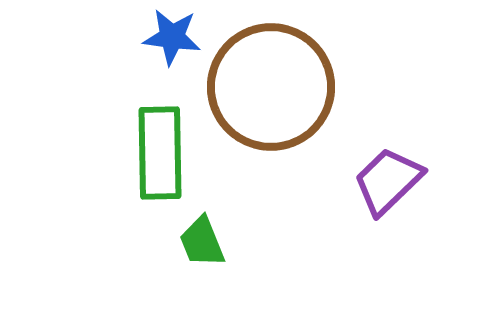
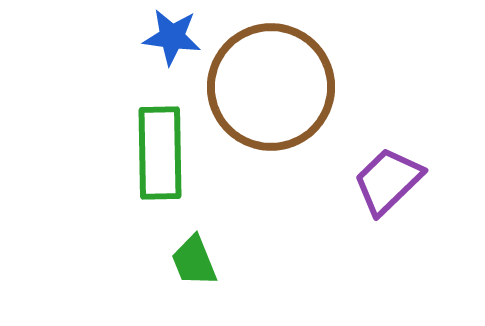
green trapezoid: moved 8 px left, 19 px down
